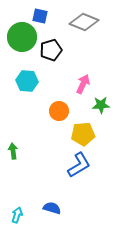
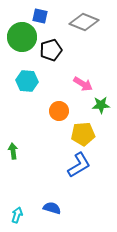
pink arrow: rotated 96 degrees clockwise
